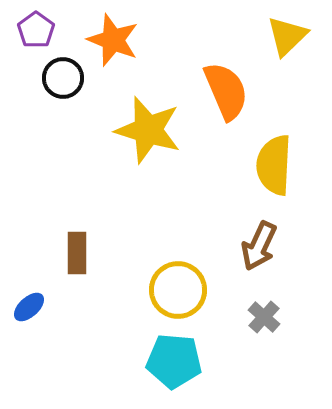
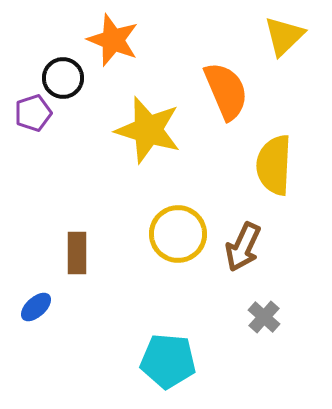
purple pentagon: moved 3 px left, 83 px down; rotated 18 degrees clockwise
yellow triangle: moved 3 px left
brown arrow: moved 16 px left, 1 px down
yellow circle: moved 56 px up
blue ellipse: moved 7 px right
cyan pentagon: moved 6 px left
